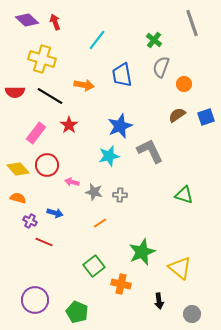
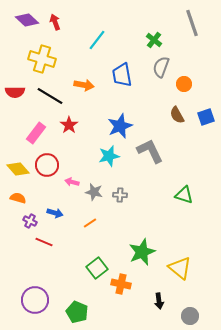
brown semicircle: rotated 84 degrees counterclockwise
orange line: moved 10 px left
green square: moved 3 px right, 2 px down
gray circle: moved 2 px left, 2 px down
